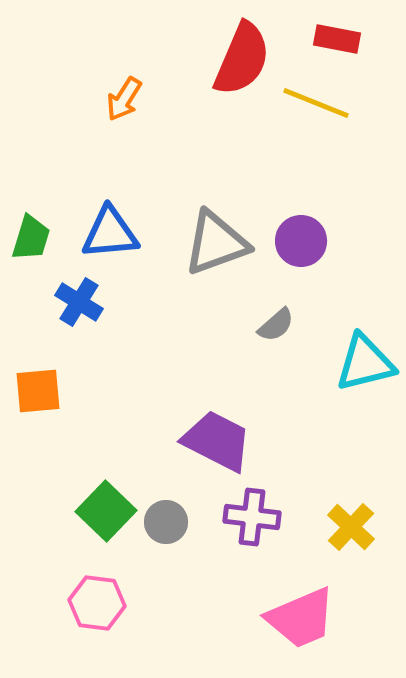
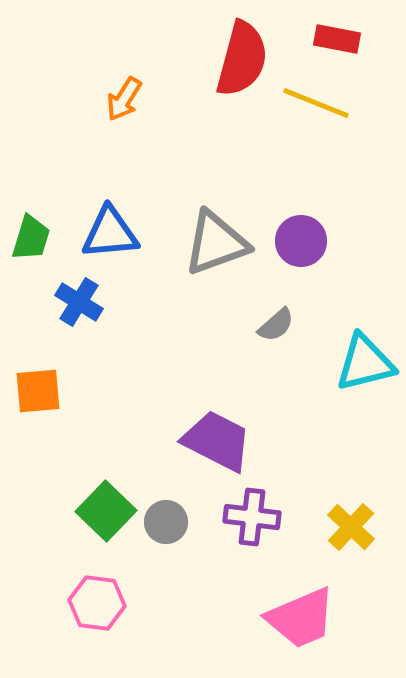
red semicircle: rotated 8 degrees counterclockwise
